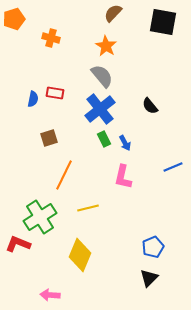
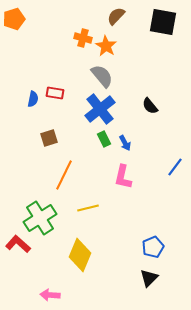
brown semicircle: moved 3 px right, 3 px down
orange cross: moved 32 px right
blue line: moved 2 px right; rotated 30 degrees counterclockwise
green cross: moved 1 px down
red L-shape: rotated 20 degrees clockwise
